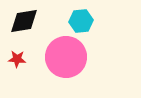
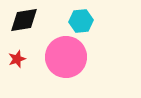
black diamond: moved 1 px up
red star: rotated 24 degrees counterclockwise
